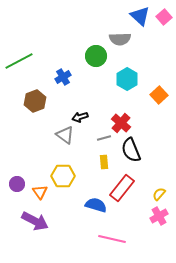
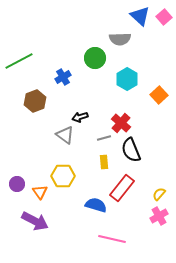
green circle: moved 1 px left, 2 px down
